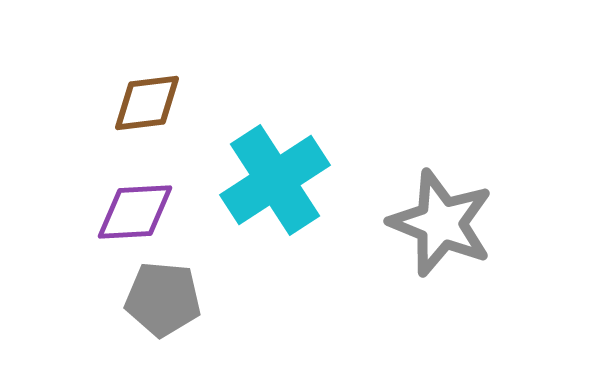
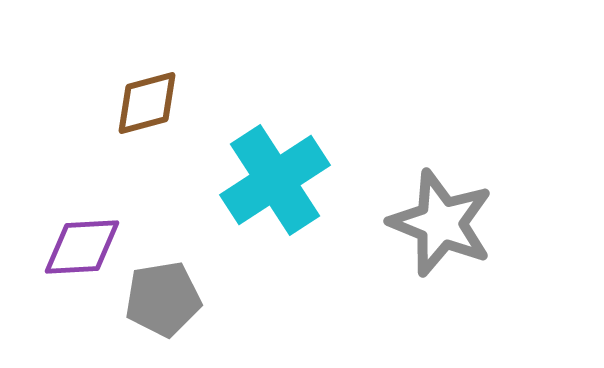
brown diamond: rotated 8 degrees counterclockwise
purple diamond: moved 53 px left, 35 px down
gray pentagon: rotated 14 degrees counterclockwise
